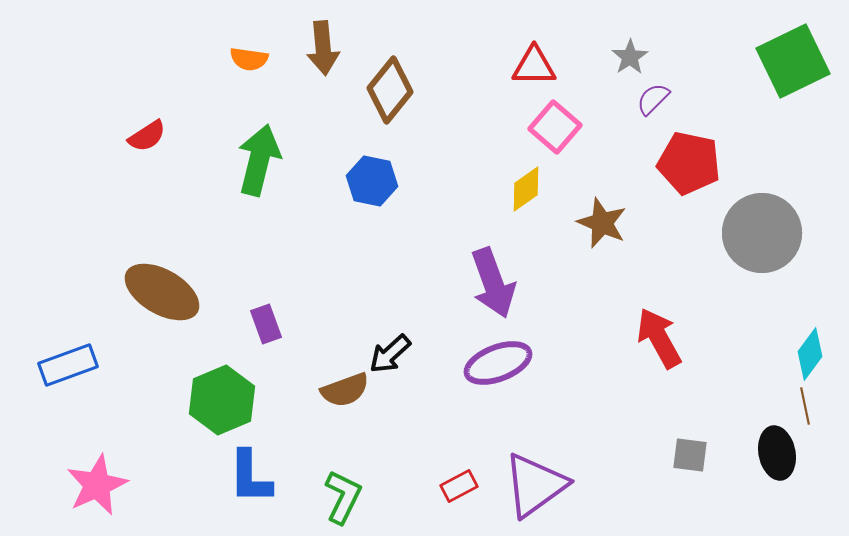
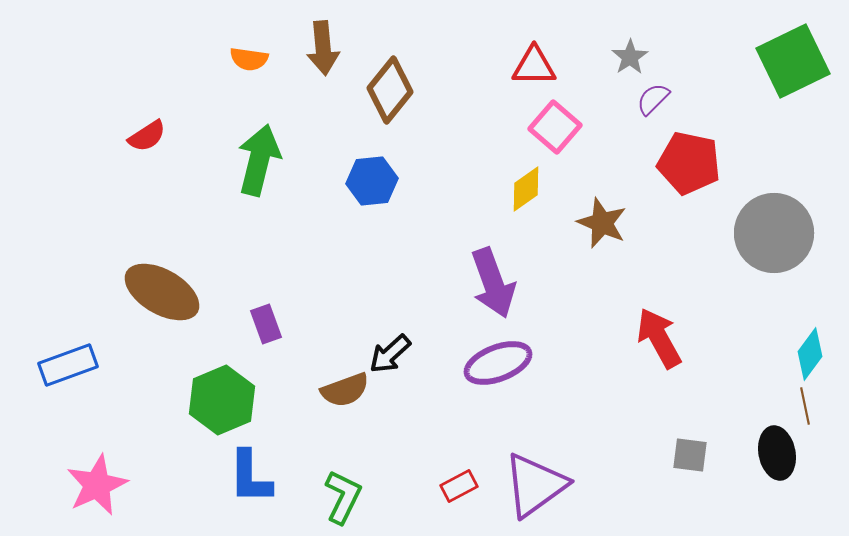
blue hexagon: rotated 18 degrees counterclockwise
gray circle: moved 12 px right
